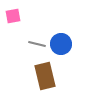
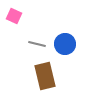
pink square: moved 1 px right; rotated 35 degrees clockwise
blue circle: moved 4 px right
